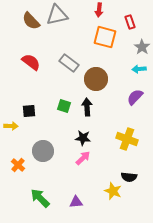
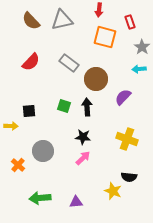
gray triangle: moved 5 px right, 5 px down
red semicircle: rotated 96 degrees clockwise
purple semicircle: moved 12 px left
black star: moved 1 px up
green arrow: rotated 50 degrees counterclockwise
